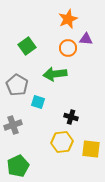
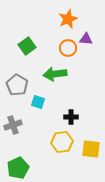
black cross: rotated 16 degrees counterclockwise
green pentagon: moved 2 px down
